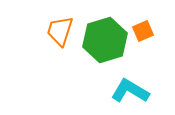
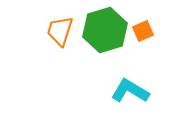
green hexagon: moved 10 px up
